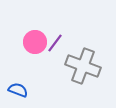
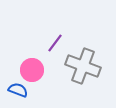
pink circle: moved 3 px left, 28 px down
